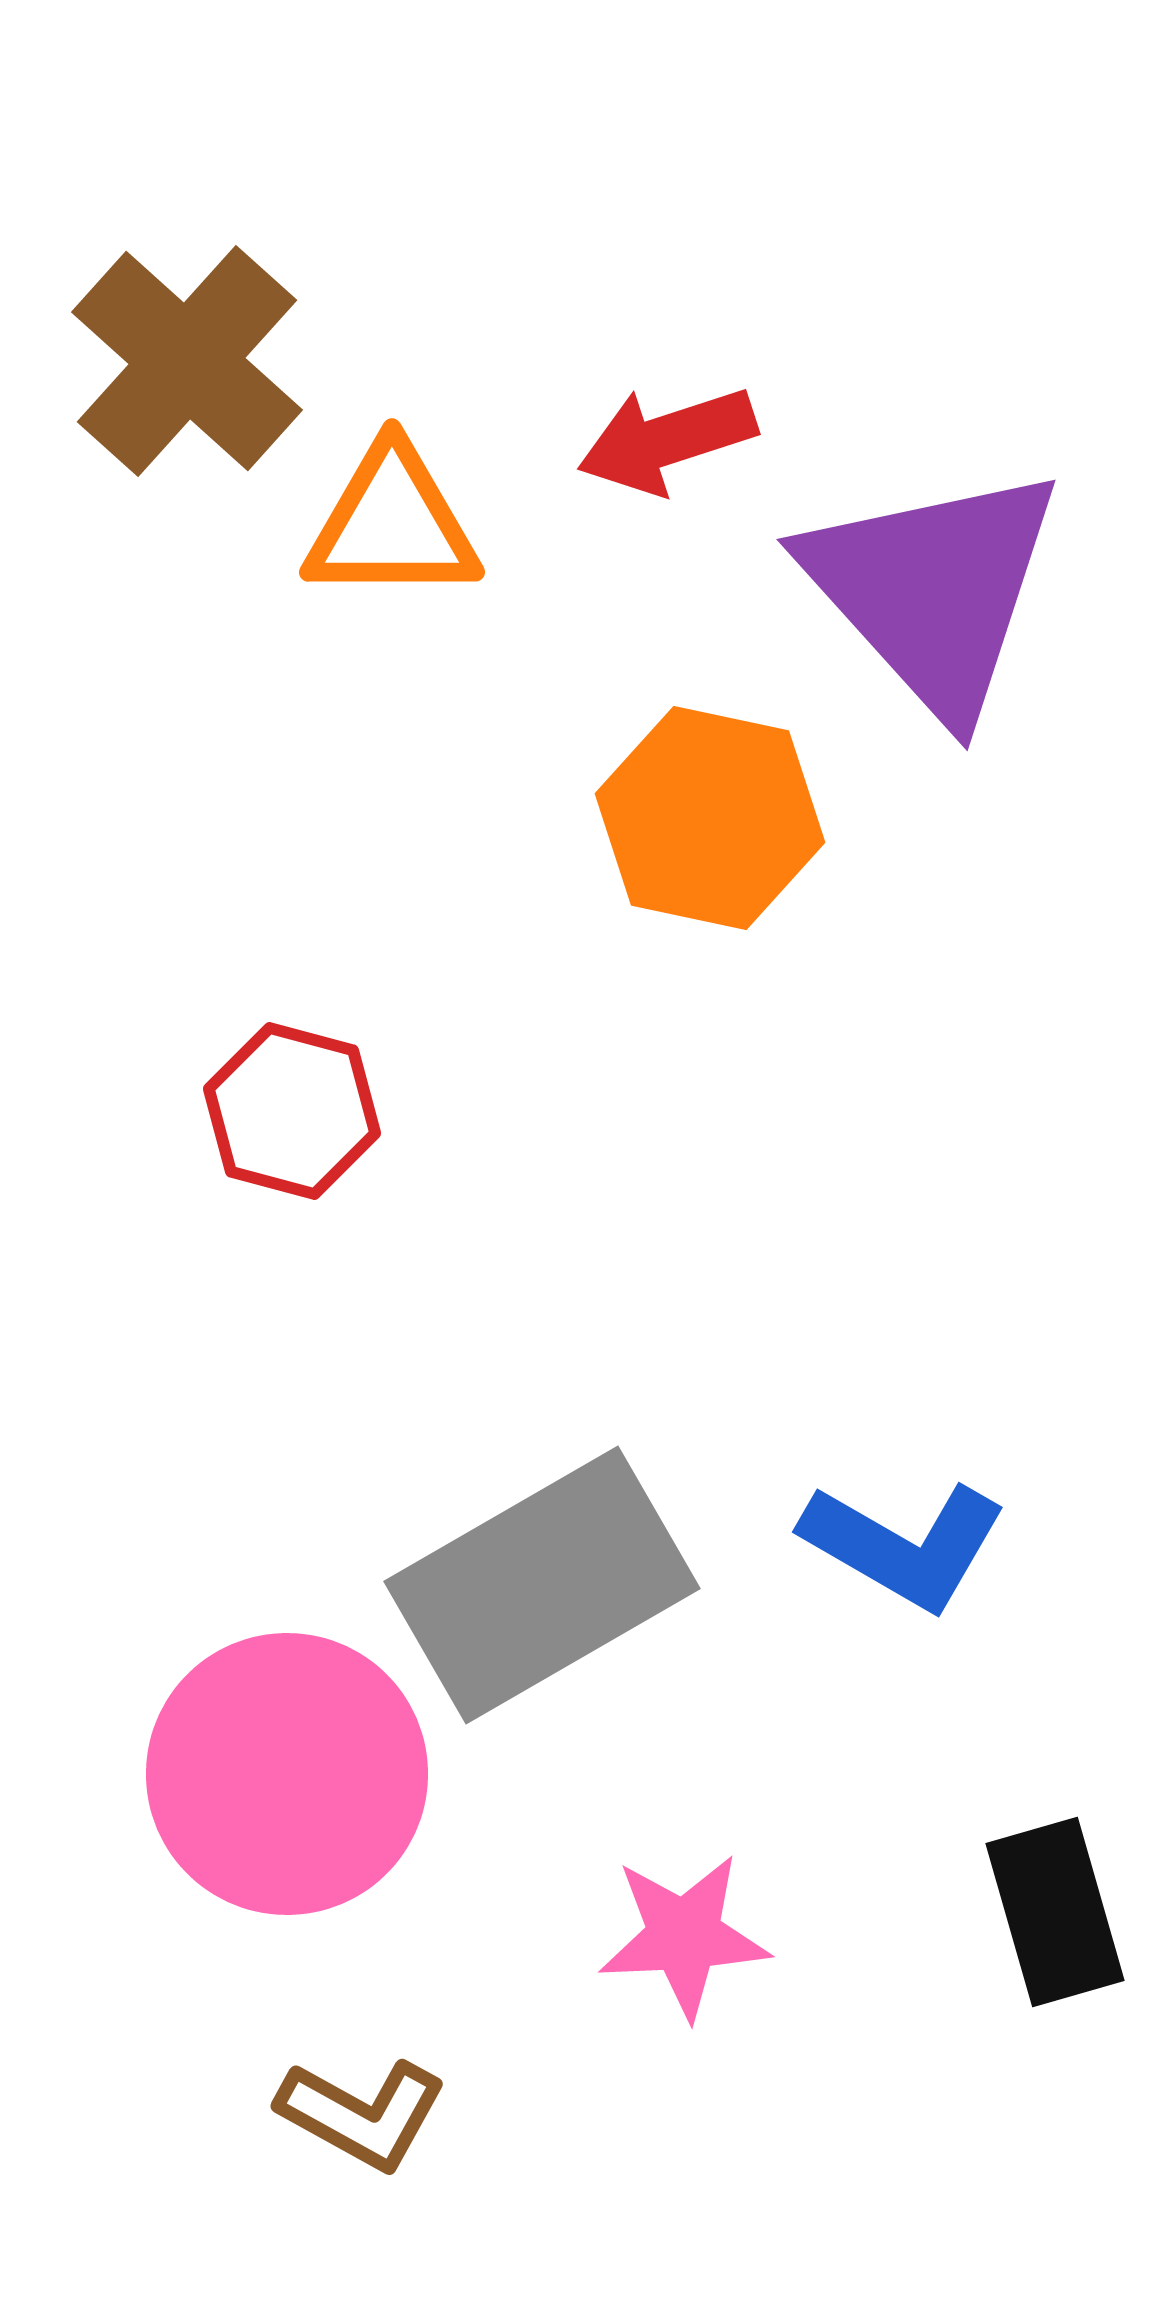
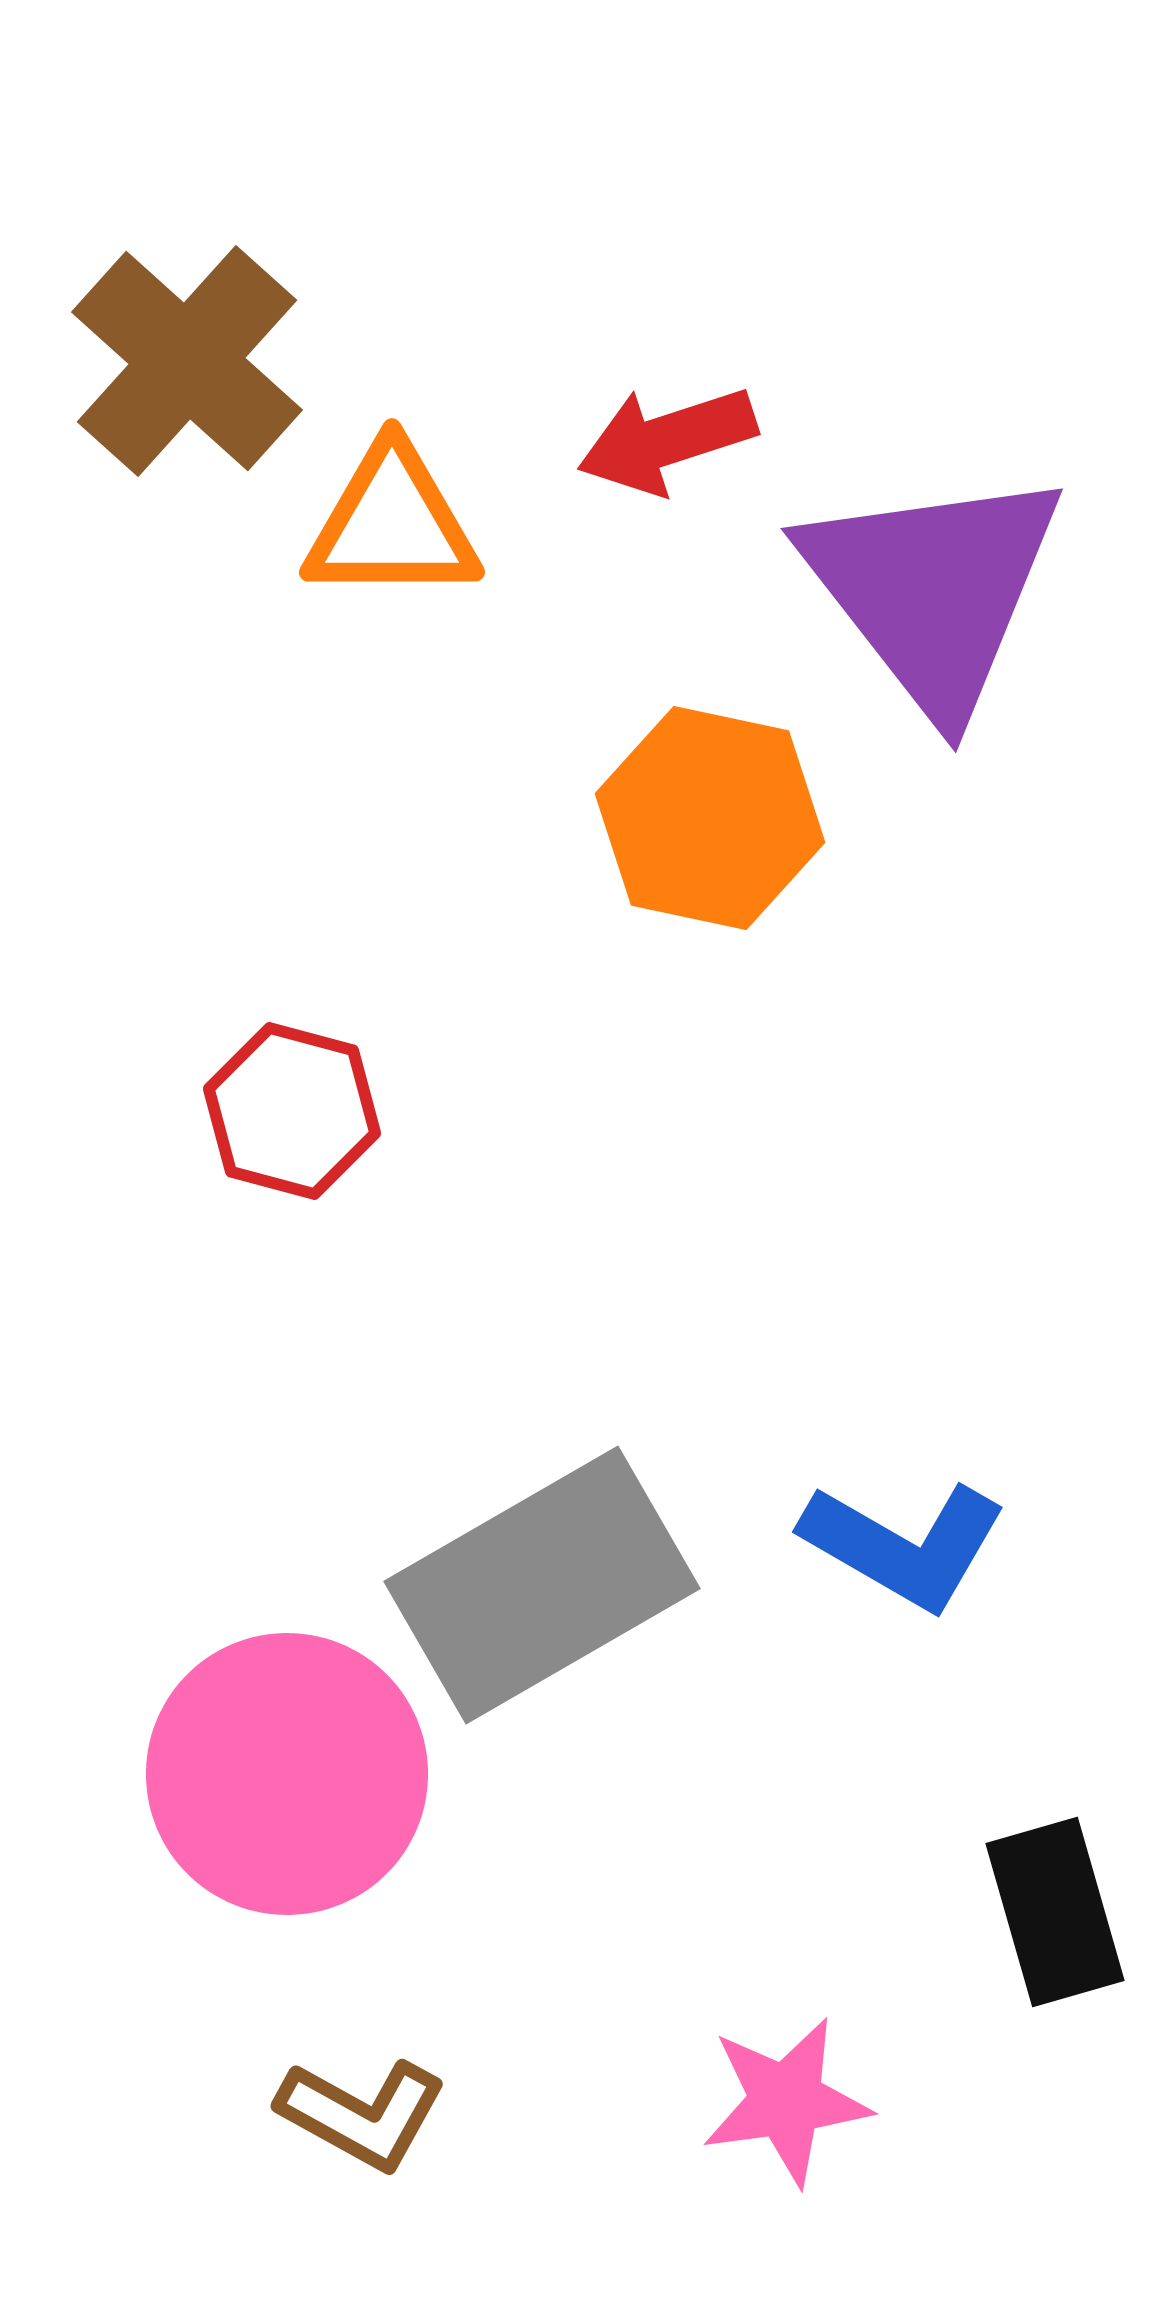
purple triangle: rotated 4 degrees clockwise
pink star: moved 102 px right, 165 px down; rotated 5 degrees counterclockwise
